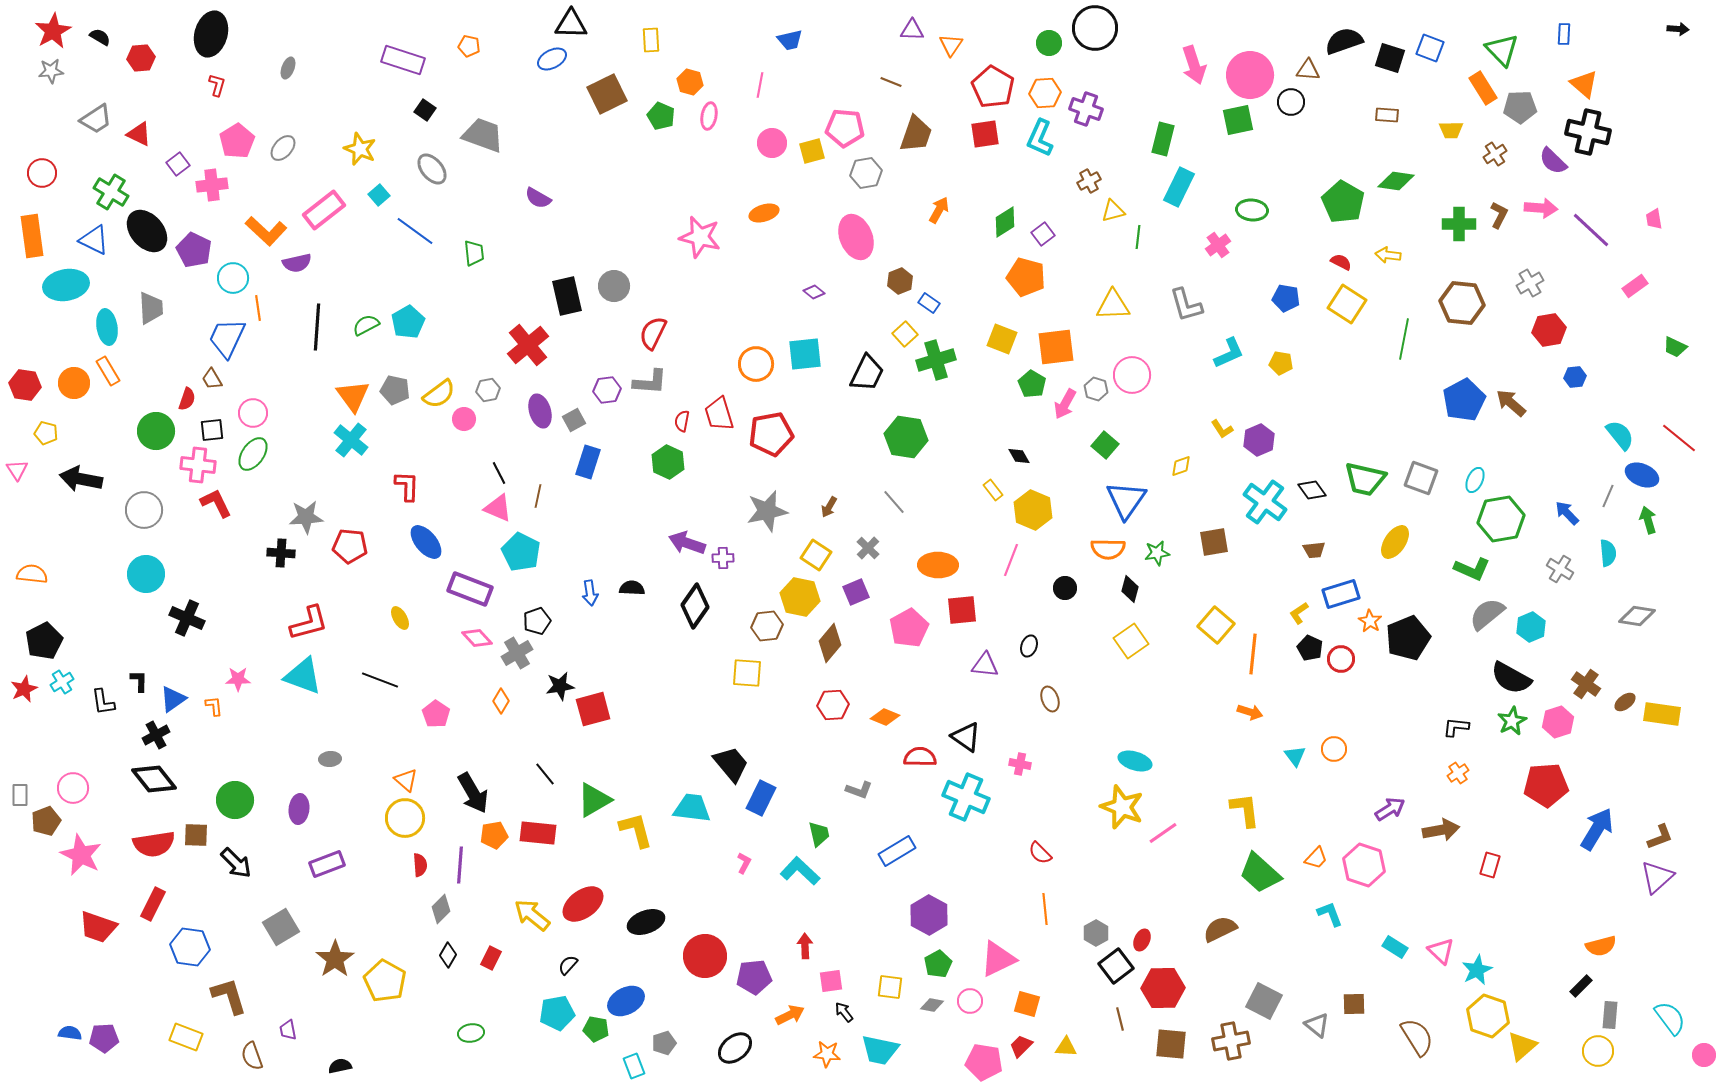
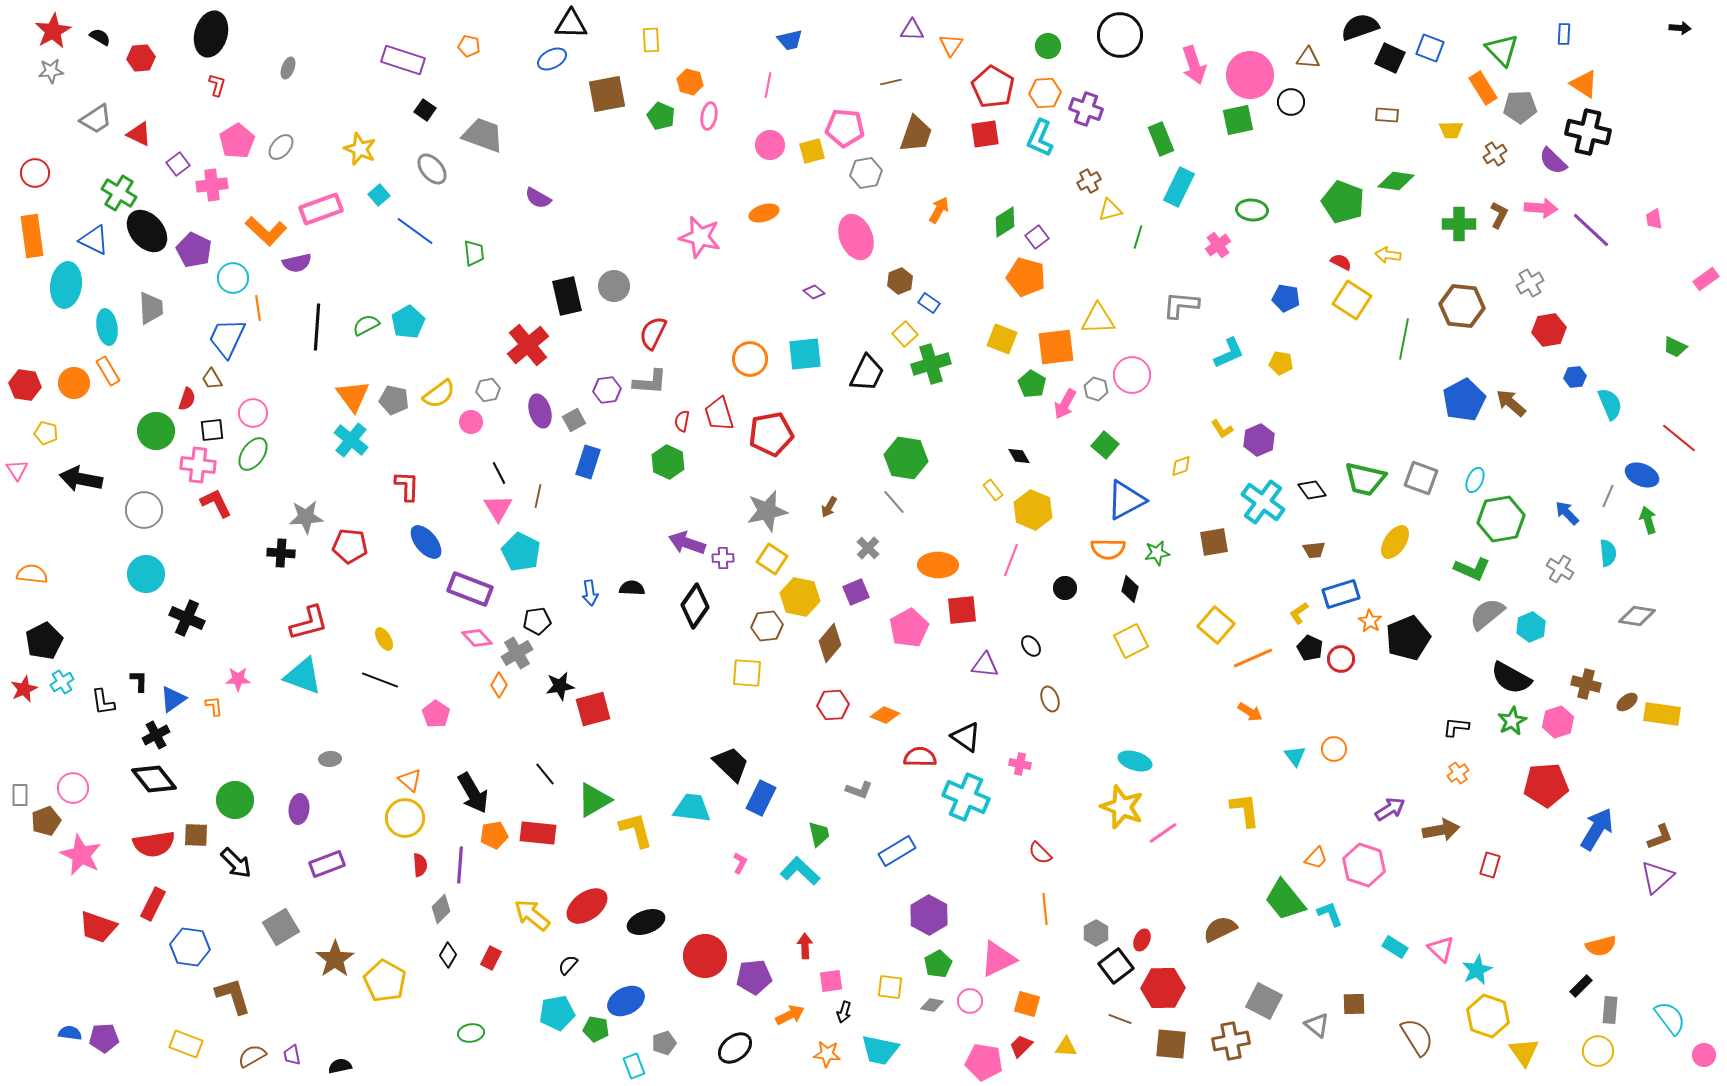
black circle at (1095, 28): moved 25 px right, 7 px down
black arrow at (1678, 29): moved 2 px right, 1 px up
black semicircle at (1344, 41): moved 16 px right, 14 px up
green circle at (1049, 43): moved 1 px left, 3 px down
black square at (1390, 58): rotated 8 degrees clockwise
brown triangle at (1308, 70): moved 12 px up
brown line at (891, 82): rotated 35 degrees counterclockwise
orange triangle at (1584, 84): rotated 8 degrees counterclockwise
pink line at (760, 85): moved 8 px right
brown square at (607, 94): rotated 15 degrees clockwise
green rectangle at (1163, 139): moved 2 px left; rotated 36 degrees counterclockwise
pink circle at (772, 143): moved 2 px left, 2 px down
gray ellipse at (283, 148): moved 2 px left, 1 px up
red circle at (42, 173): moved 7 px left
green cross at (111, 192): moved 8 px right, 1 px down
green pentagon at (1343, 202): rotated 9 degrees counterclockwise
pink rectangle at (324, 210): moved 3 px left, 1 px up; rotated 18 degrees clockwise
yellow triangle at (1113, 211): moved 3 px left, 1 px up
purple square at (1043, 234): moved 6 px left, 3 px down
green line at (1138, 237): rotated 10 degrees clockwise
cyan ellipse at (66, 285): rotated 72 degrees counterclockwise
pink rectangle at (1635, 286): moved 71 px right, 7 px up
brown hexagon at (1462, 303): moved 3 px down
yellow square at (1347, 304): moved 5 px right, 4 px up
yellow triangle at (1113, 305): moved 15 px left, 14 px down
gray L-shape at (1186, 305): moved 5 px left; rotated 111 degrees clockwise
green cross at (936, 360): moved 5 px left, 4 px down
orange circle at (756, 364): moved 6 px left, 5 px up
gray pentagon at (395, 390): moved 1 px left, 10 px down
pink circle at (464, 419): moved 7 px right, 3 px down
cyan semicircle at (1620, 435): moved 10 px left, 31 px up; rotated 16 degrees clockwise
green hexagon at (906, 437): moved 21 px down
blue triangle at (1126, 500): rotated 27 degrees clockwise
cyan cross at (1265, 502): moved 2 px left
pink triangle at (498, 508): rotated 36 degrees clockwise
yellow square at (816, 555): moved 44 px left, 4 px down
yellow ellipse at (400, 618): moved 16 px left, 21 px down
black pentagon at (537, 621): rotated 12 degrees clockwise
yellow square at (1131, 641): rotated 8 degrees clockwise
black ellipse at (1029, 646): moved 2 px right; rotated 55 degrees counterclockwise
orange line at (1253, 654): moved 4 px down; rotated 60 degrees clockwise
brown cross at (1586, 684): rotated 20 degrees counterclockwise
orange diamond at (501, 701): moved 2 px left, 16 px up
brown ellipse at (1625, 702): moved 2 px right
orange arrow at (1250, 712): rotated 15 degrees clockwise
orange diamond at (885, 717): moved 2 px up
black trapezoid at (731, 764): rotated 6 degrees counterclockwise
orange triangle at (406, 780): moved 4 px right
pink L-shape at (744, 863): moved 4 px left
green trapezoid at (1260, 873): moved 25 px right, 27 px down; rotated 9 degrees clockwise
red ellipse at (583, 904): moved 4 px right, 2 px down
pink triangle at (1441, 951): moved 2 px up
brown L-shape at (229, 996): moved 4 px right
black arrow at (844, 1012): rotated 125 degrees counterclockwise
gray rectangle at (1610, 1015): moved 5 px up
brown line at (1120, 1019): rotated 55 degrees counterclockwise
purple trapezoid at (288, 1030): moved 4 px right, 25 px down
yellow rectangle at (186, 1037): moved 7 px down
yellow triangle at (1522, 1046): moved 2 px right, 6 px down; rotated 24 degrees counterclockwise
brown semicircle at (252, 1056): rotated 80 degrees clockwise
